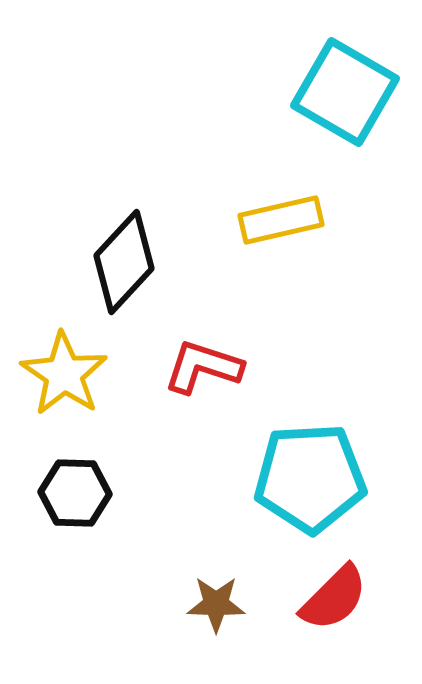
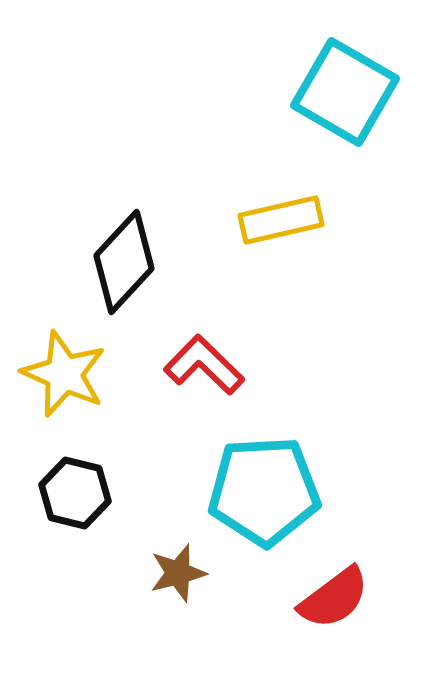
red L-shape: moved 1 px right, 2 px up; rotated 26 degrees clockwise
yellow star: rotated 10 degrees counterclockwise
cyan pentagon: moved 46 px left, 13 px down
black hexagon: rotated 12 degrees clockwise
red semicircle: rotated 8 degrees clockwise
brown star: moved 38 px left, 31 px up; rotated 16 degrees counterclockwise
